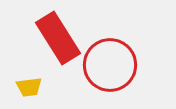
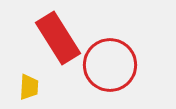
yellow trapezoid: rotated 80 degrees counterclockwise
